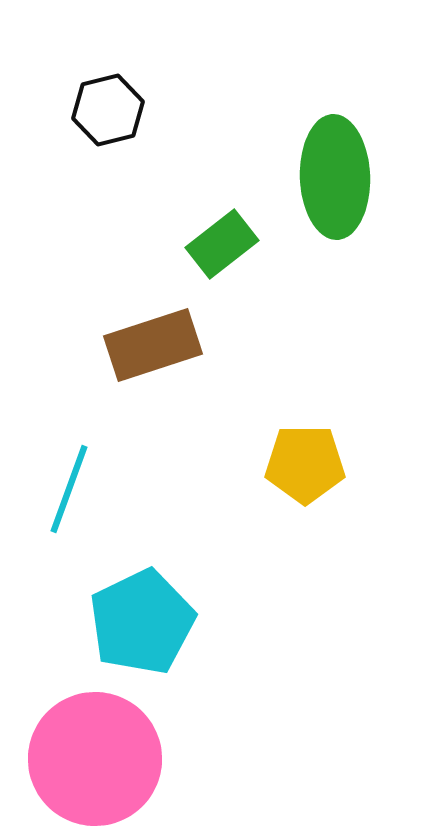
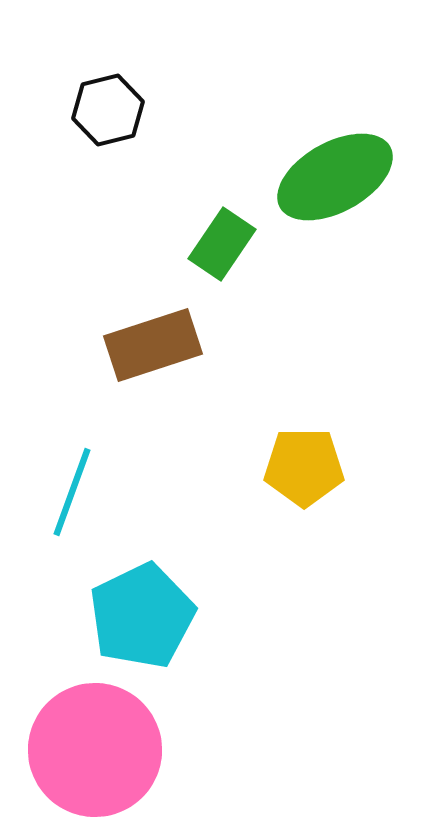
green ellipse: rotated 63 degrees clockwise
green rectangle: rotated 18 degrees counterclockwise
yellow pentagon: moved 1 px left, 3 px down
cyan line: moved 3 px right, 3 px down
cyan pentagon: moved 6 px up
pink circle: moved 9 px up
